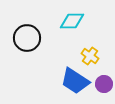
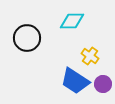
purple circle: moved 1 px left
